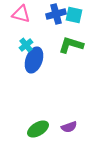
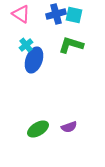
pink triangle: rotated 18 degrees clockwise
